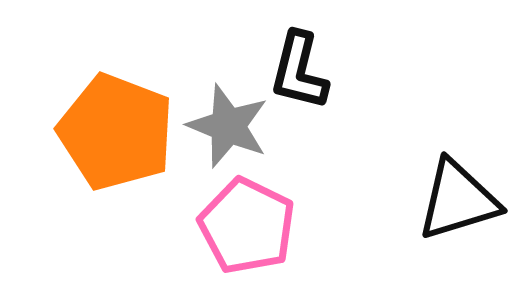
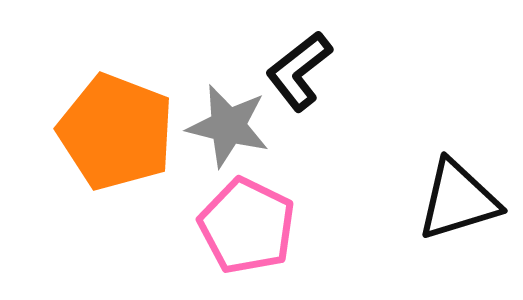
black L-shape: rotated 38 degrees clockwise
gray star: rotated 8 degrees counterclockwise
